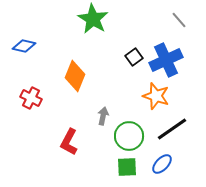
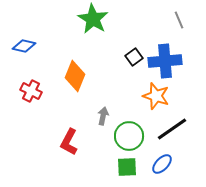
gray line: rotated 18 degrees clockwise
blue cross: moved 1 px left, 1 px down; rotated 20 degrees clockwise
red cross: moved 7 px up
